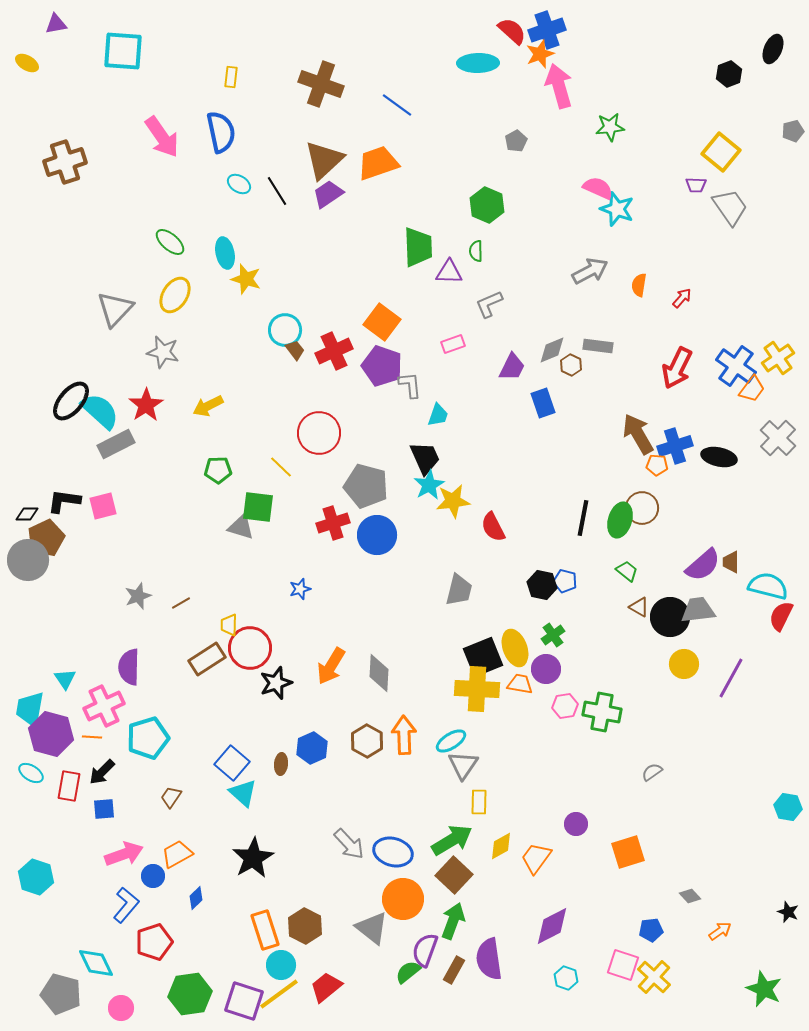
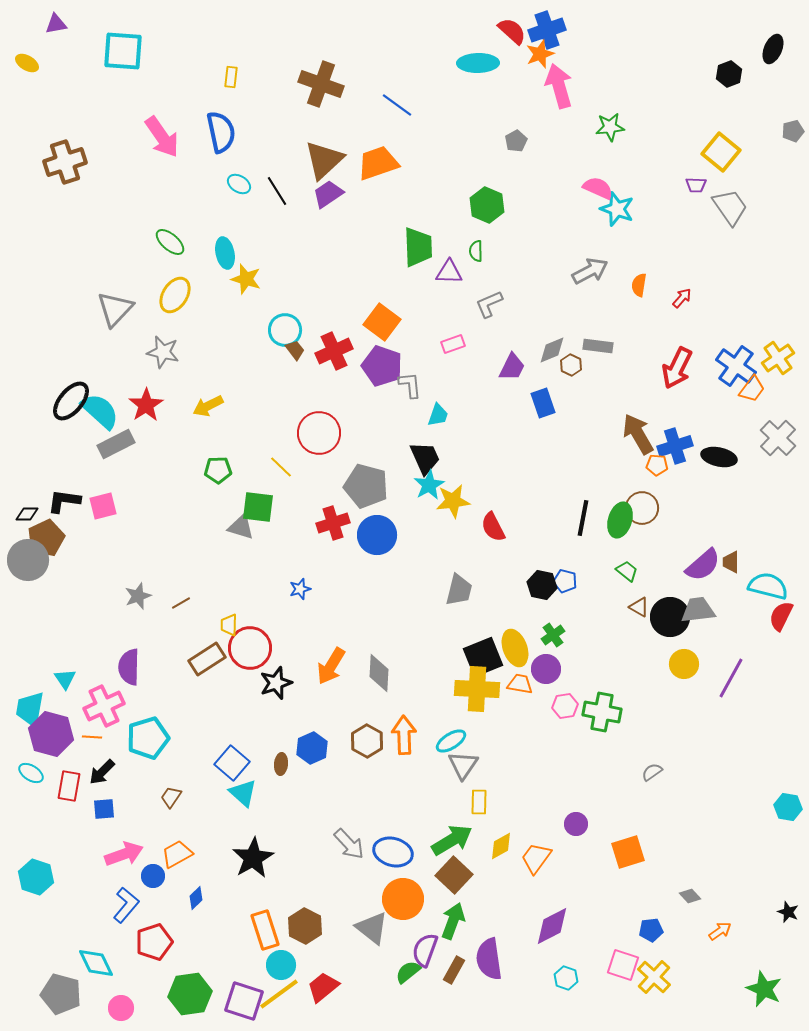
red trapezoid at (326, 987): moved 3 px left
